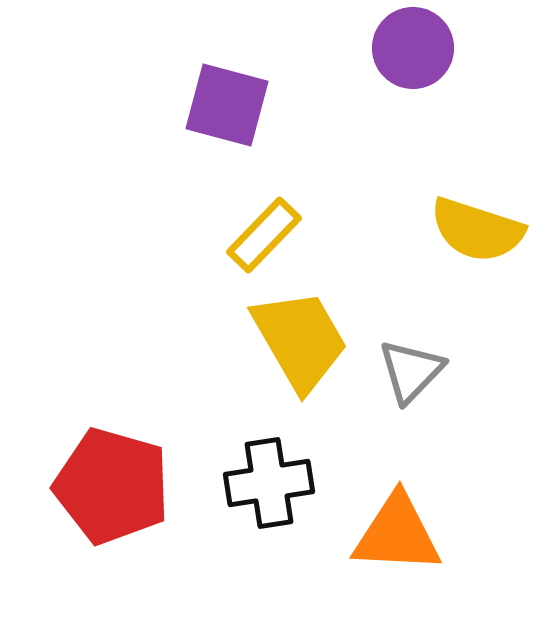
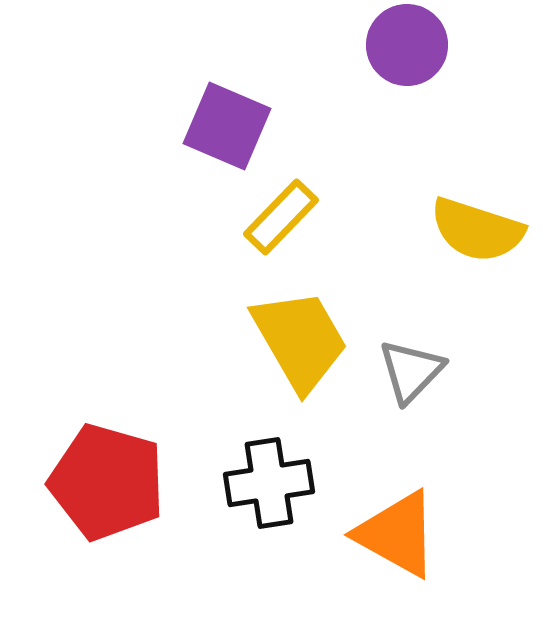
purple circle: moved 6 px left, 3 px up
purple square: moved 21 px down; rotated 8 degrees clockwise
yellow rectangle: moved 17 px right, 18 px up
red pentagon: moved 5 px left, 4 px up
orange triangle: rotated 26 degrees clockwise
